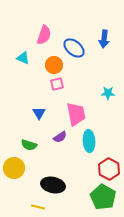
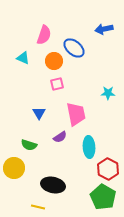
blue arrow: moved 10 px up; rotated 72 degrees clockwise
orange circle: moved 4 px up
cyan ellipse: moved 6 px down
red hexagon: moved 1 px left
